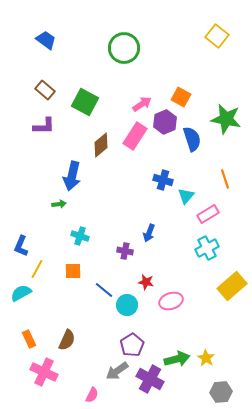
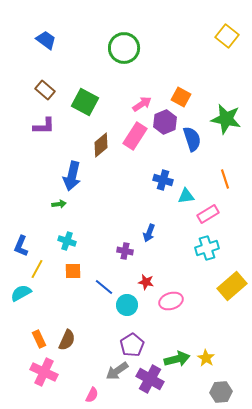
yellow square at (217, 36): moved 10 px right
cyan triangle at (186, 196): rotated 42 degrees clockwise
cyan cross at (80, 236): moved 13 px left, 5 px down
cyan cross at (207, 248): rotated 10 degrees clockwise
blue line at (104, 290): moved 3 px up
orange rectangle at (29, 339): moved 10 px right
